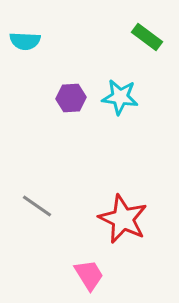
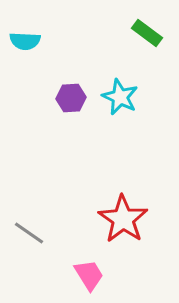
green rectangle: moved 4 px up
cyan star: rotated 18 degrees clockwise
gray line: moved 8 px left, 27 px down
red star: rotated 9 degrees clockwise
